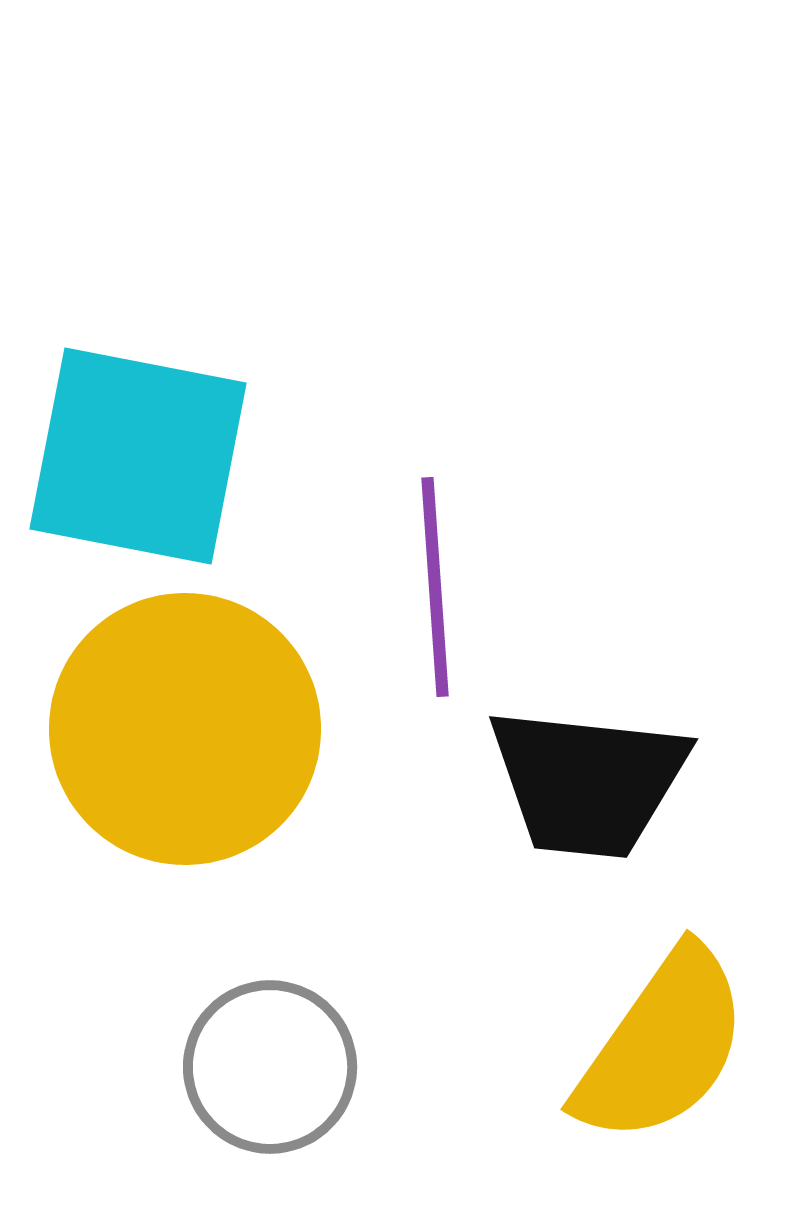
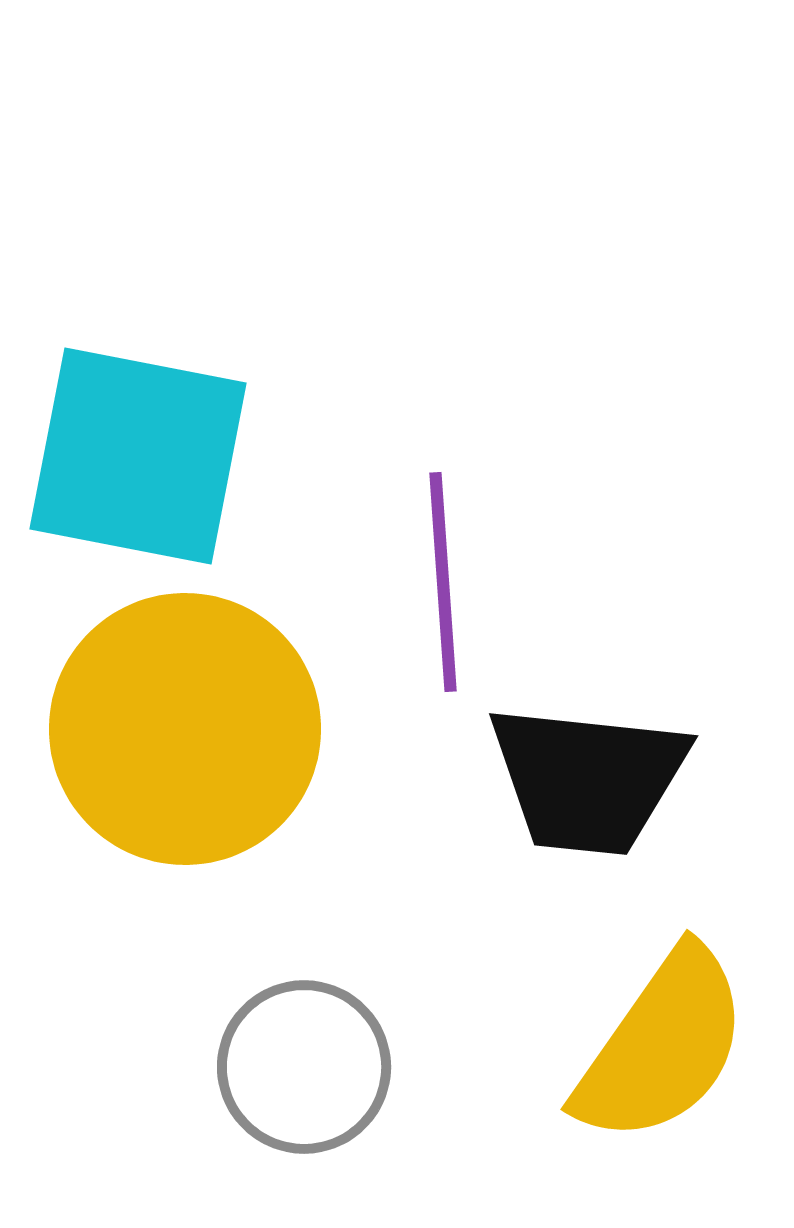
purple line: moved 8 px right, 5 px up
black trapezoid: moved 3 px up
gray circle: moved 34 px right
